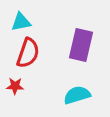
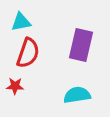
cyan semicircle: rotated 8 degrees clockwise
